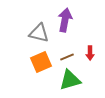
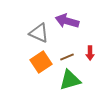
purple arrow: moved 2 px right, 1 px down; rotated 85 degrees counterclockwise
gray triangle: rotated 10 degrees clockwise
orange square: rotated 10 degrees counterclockwise
